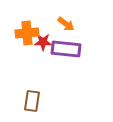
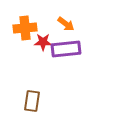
orange cross: moved 2 px left, 5 px up
purple rectangle: rotated 12 degrees counterclockwise
